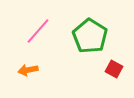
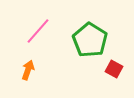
green pentagon: moved 4 px down
orange arrow: rotated 120 degrees clockwise
